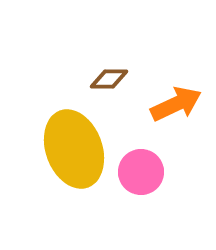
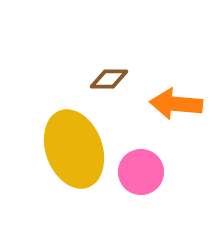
orange arrow: rotated 150 degrees counterclockwise
